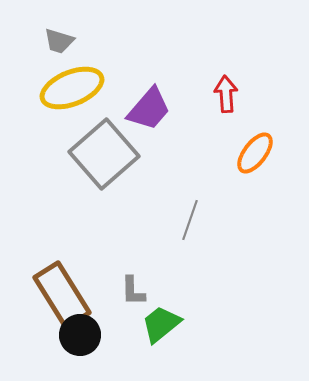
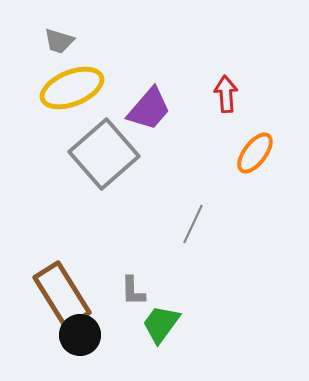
gray line: moved 3 px right, 4 px down; rotated 6 degrees clockwise
green trapezoid: rotated 15 degrees counterclockwise
